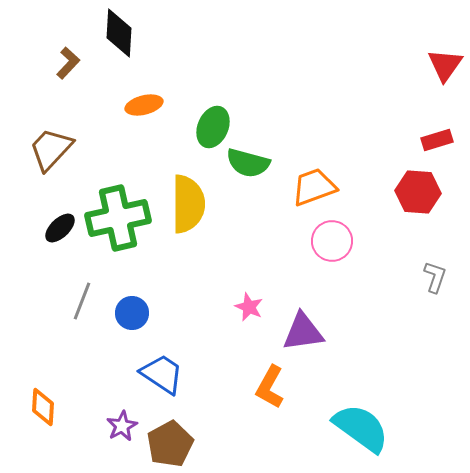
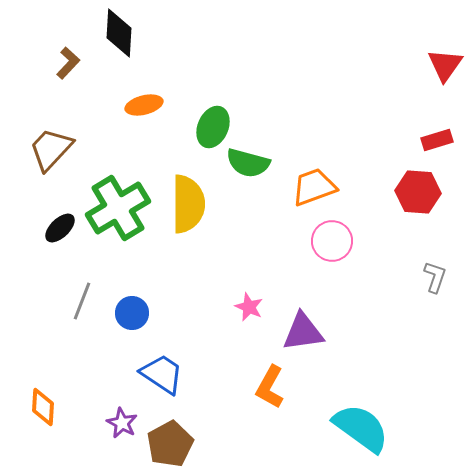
green cross: moved 10 px up; rotated 18 degrees counterclockwise
purple star: moved 3 px up; rotated 16 degrees counterclockwise
